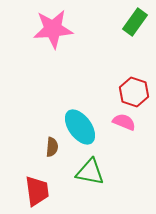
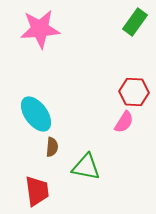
pink star: moved 13 px left
red hexagon: rotated 16 degrees counterclockwise
pink semicircle: rotated 100 degrees clockwise
cyan ellipse: moved 44 px left, 13 px up
green triangle: moved 4 px left, 5 px up
